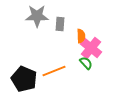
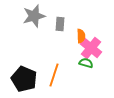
gray star: moved 3 px left; rotated 15 degrees counterclockwise
green semicircle: rotated 32 degrees counterclockwise
orange line: moved 4 px down; rotated 50 degrees counterclockwise
